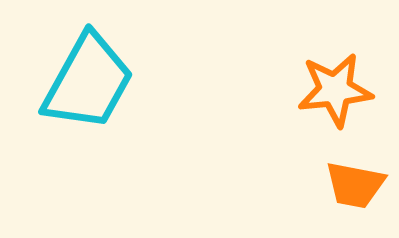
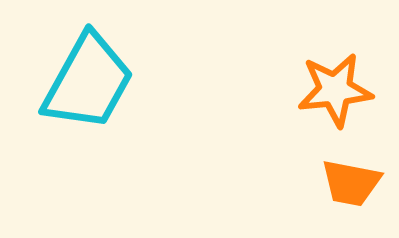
orange trapezoid: moved 4 px left, 2 px up
